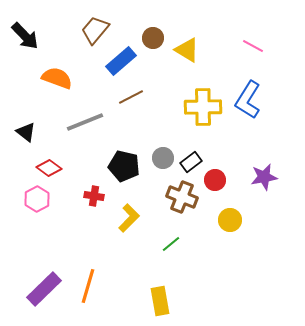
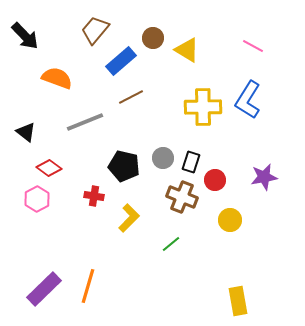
black rectangle: rotated 35 degrees counterclockwise
yellow rectangle: moved 78 px right
